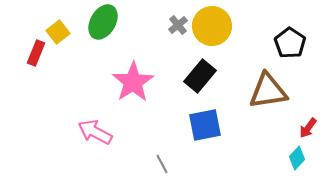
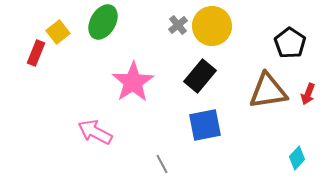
red arrow: moved 34 px up; rotated 15 degrees counterclockwise
